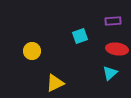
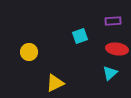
yellow circle: moved 3 px left, 1 px down
